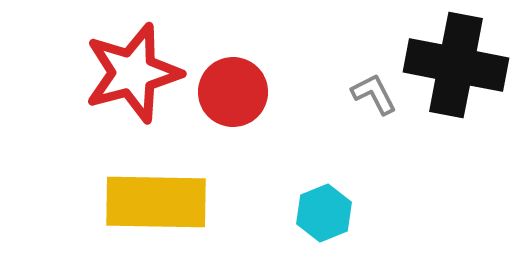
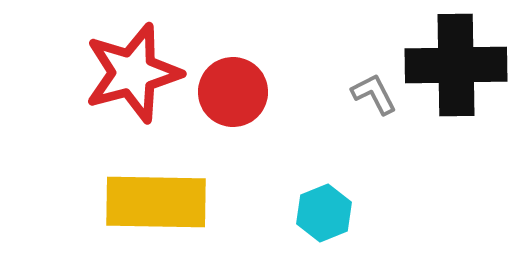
black cross: rotated 12 degrees counterclockwise
